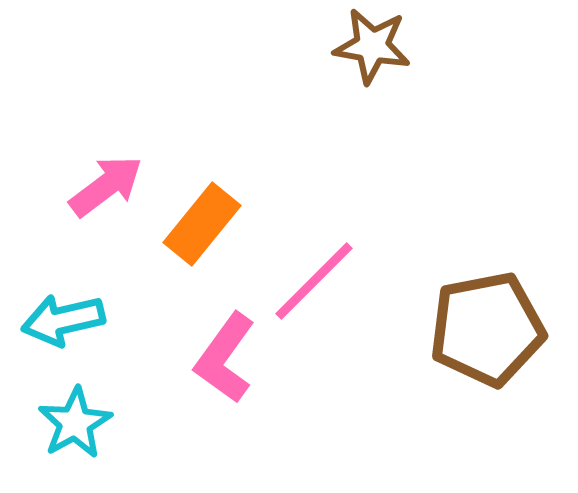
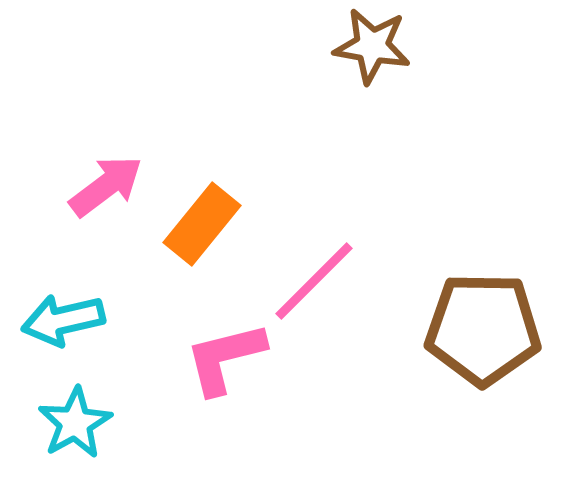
brown pentagon: moved 4 px left; rotated 12 degrees clockwise
pink L-shape: rotated 40 degrees clockwise
